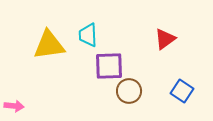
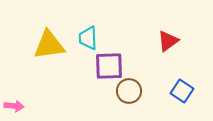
cyan trapezoid: moved 3 px down
red triangle: moved 3 px right, 2 px down
